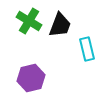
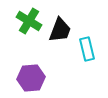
black trapezoid: moved 5 px down
purple hexagon: rotated 8 degrees clockwise
